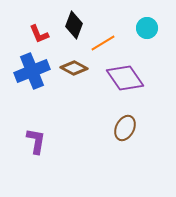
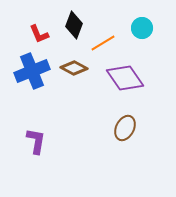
cyan circle: moved 5 px left
